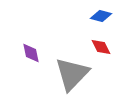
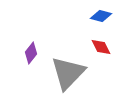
purple diamond: rotated 50 degrees clockwise
gray triangle: moved 4 px left, 1 px up
